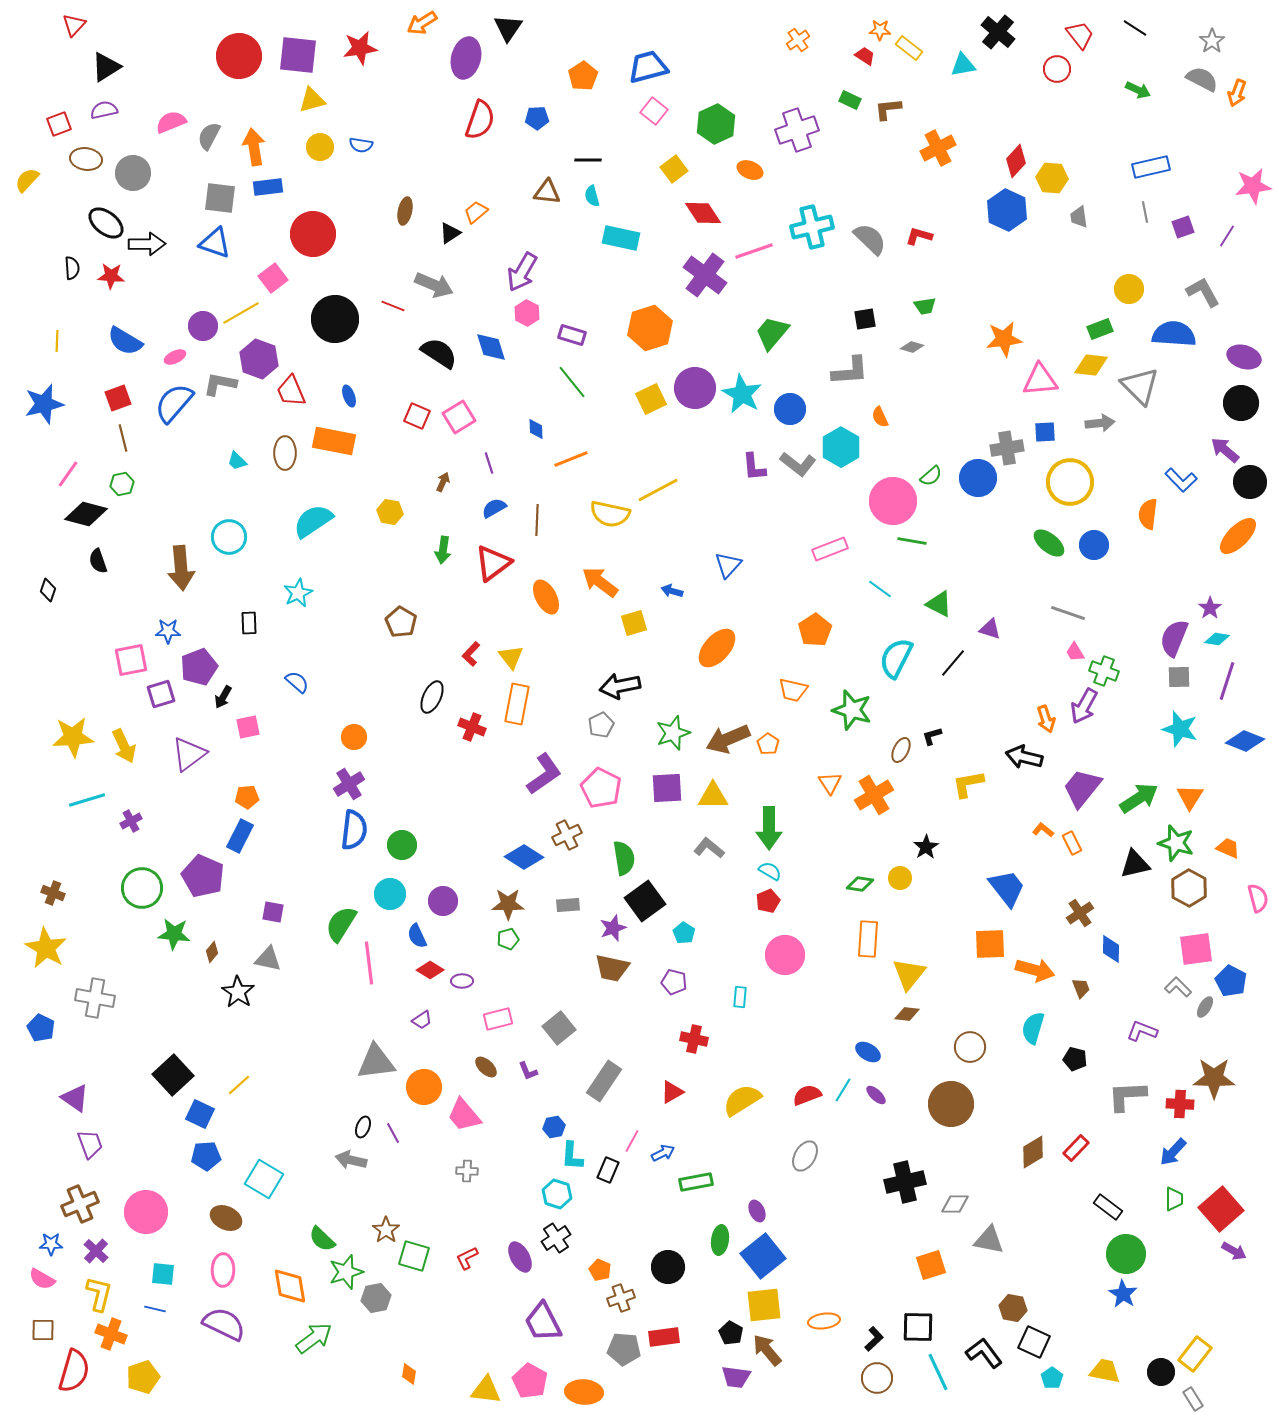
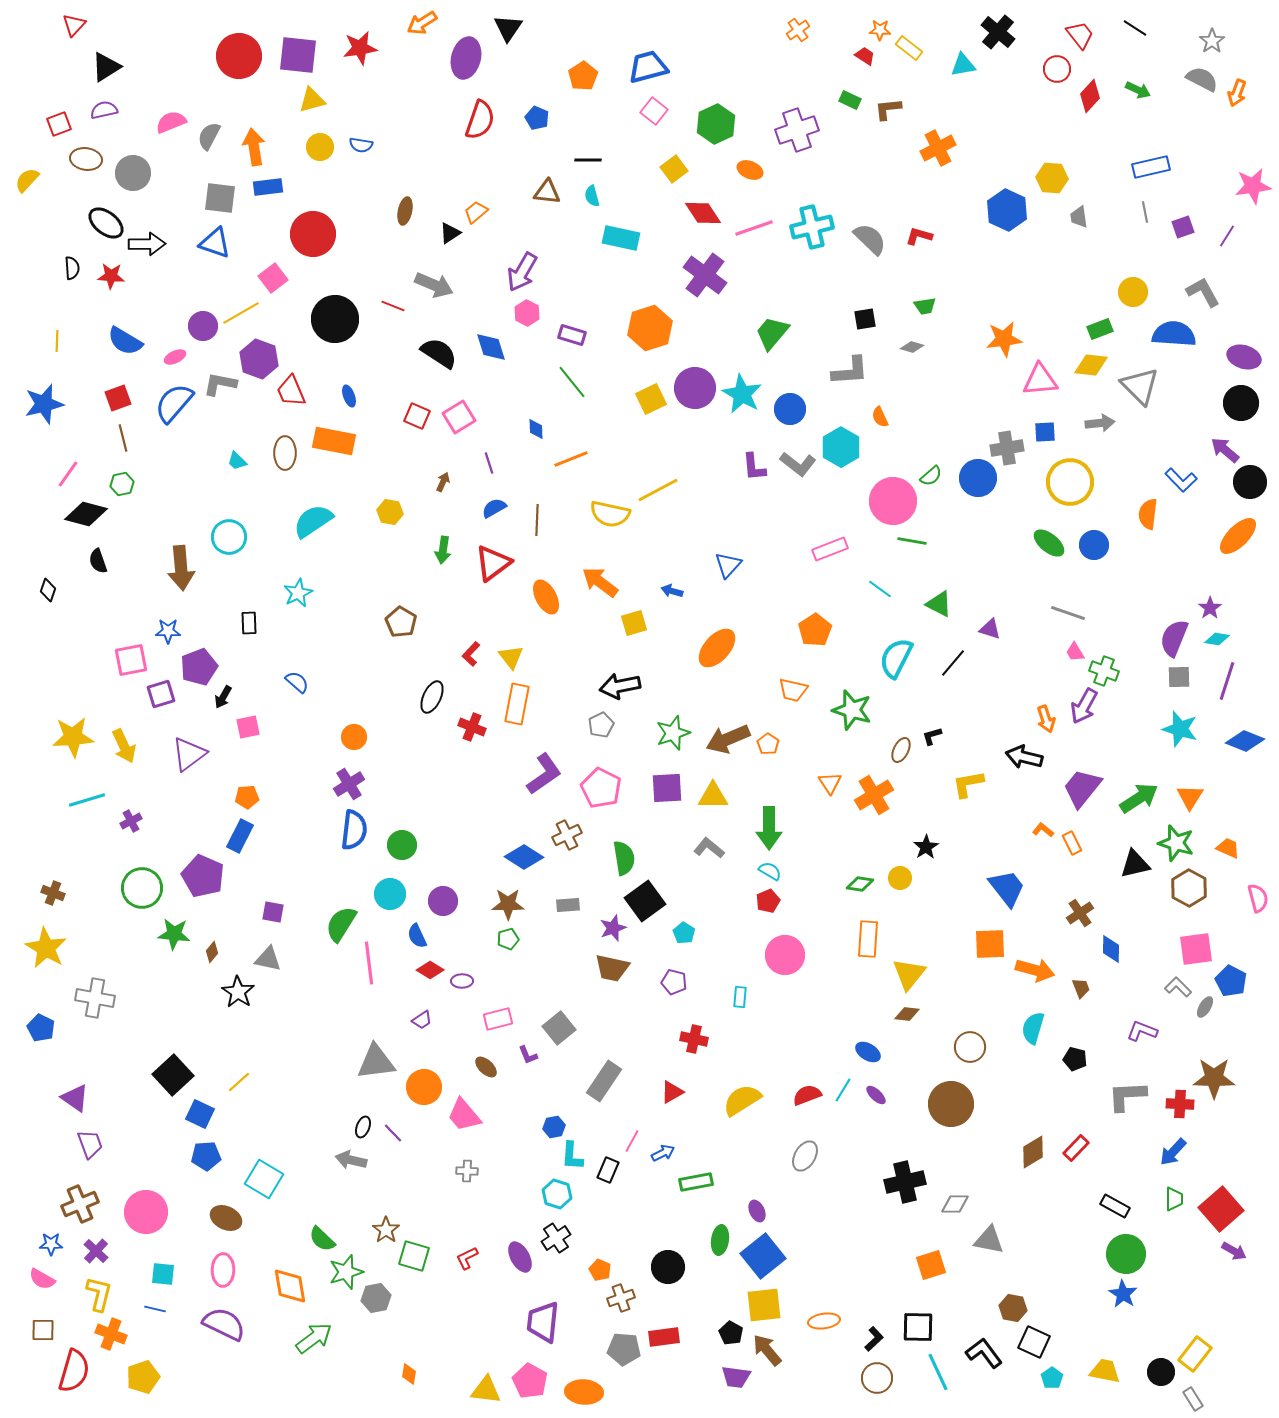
orange cross at (798, 40): moved 10 px up
blue pentagon at (537, 118): rotated 25 degrees clockwise
red diamond at (1016, 161): moved 74 px right, 65 px up
pink line at (754, 251): moved 23 px up
yellow circle at (1129, 289): moved 4 px right, 3 px down
purple L-shape at (528, 1071): moved 16 px up
yellow line at (239, 1085): moved 3 px up
purple line at (393, 1133): rotated 15 degrees counterclockwise
black rectangle at (1108, 1207): moved 7 px right, 1 px up; rotated 8 degrees counterclockwise
purple trapezoid at (543, 1322): rotated 33 degrees clockwise
